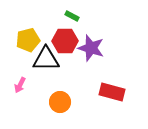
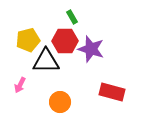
green rectangle: moved 1 px down; rotated 32 degrees clockwise
purple star: moved 1 px down
black triangle: moved 2 px down
